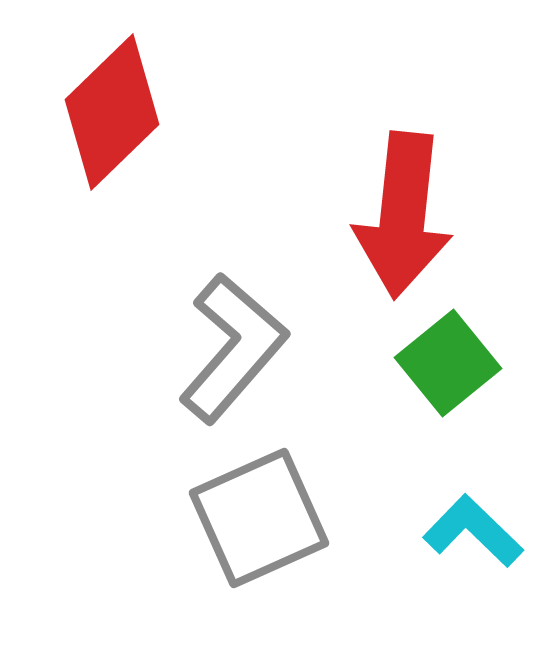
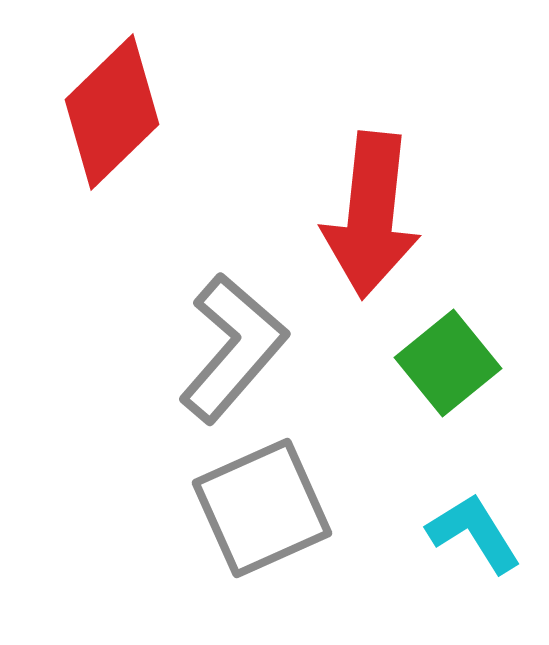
red arrow: moved 32 px left
gray square: moved 3 px right, 10 px up
cyan L-shape: moved 1 px right, 2 px down; rotated 14 degrees clockwise
